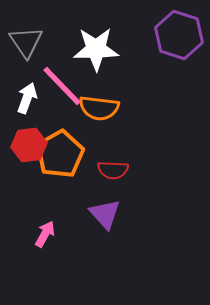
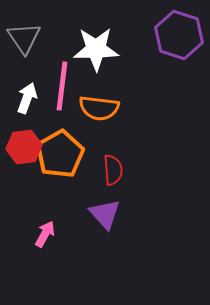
gray triangle: moved 2 px left, 4 px up
pink line: rotated 51 degrees clockwise
red hexagon: moved 5 px left, 2 px down
red semicircle: rotated 96 degrees counterclockwise
